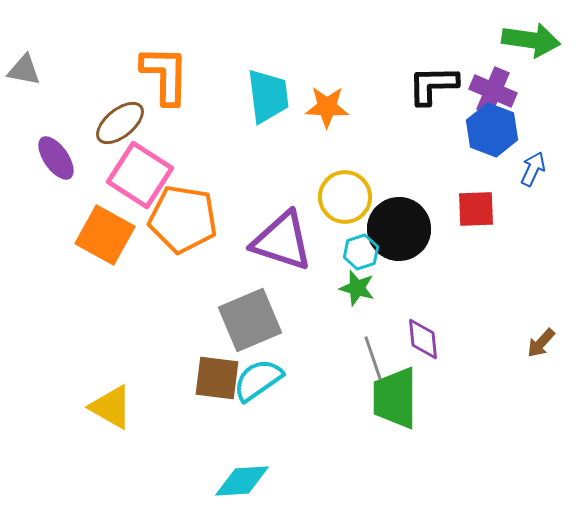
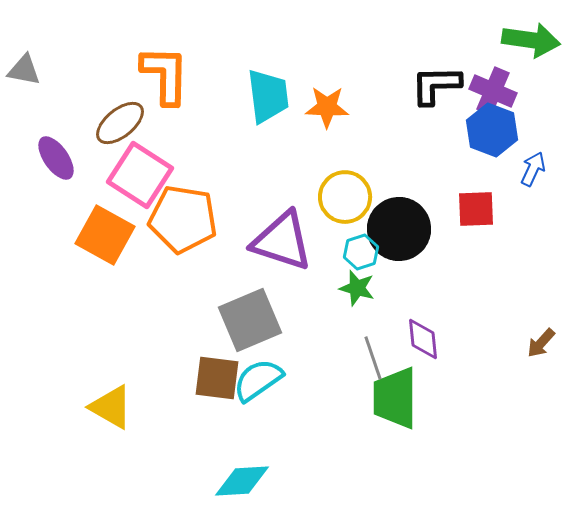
black L-shape: moved 3 px right
